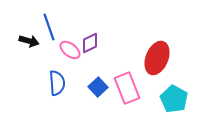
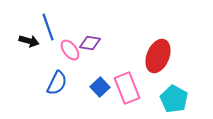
blue line: moved 1 px left
purple diamond: rotated 35 degrees clockwise
pink ellipse: rotated 15 degrees clockwise
red ellipse: moved 1 px right, 2 px up
blue semicircle: rotated 30 degrees clockwise
blue square: moved 2 px right
